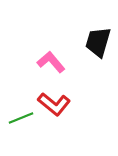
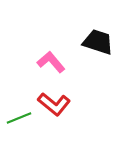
black trapezoid: rotated 92 degrees clockwise
green line: moved 2 px left
